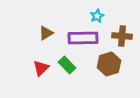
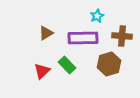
red triangle: moved 1 px right, 3 px down
